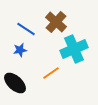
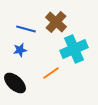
blue line: rotated 18 degrees counterclockwise
